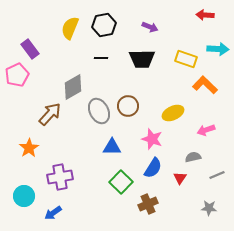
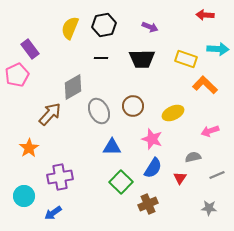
brown circle: moved 5 px right
pink arrow: moved 4 px right, 1 px down
